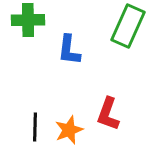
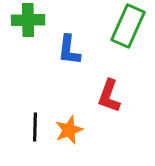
red L-shape: moved 1 px right, 18 px up
